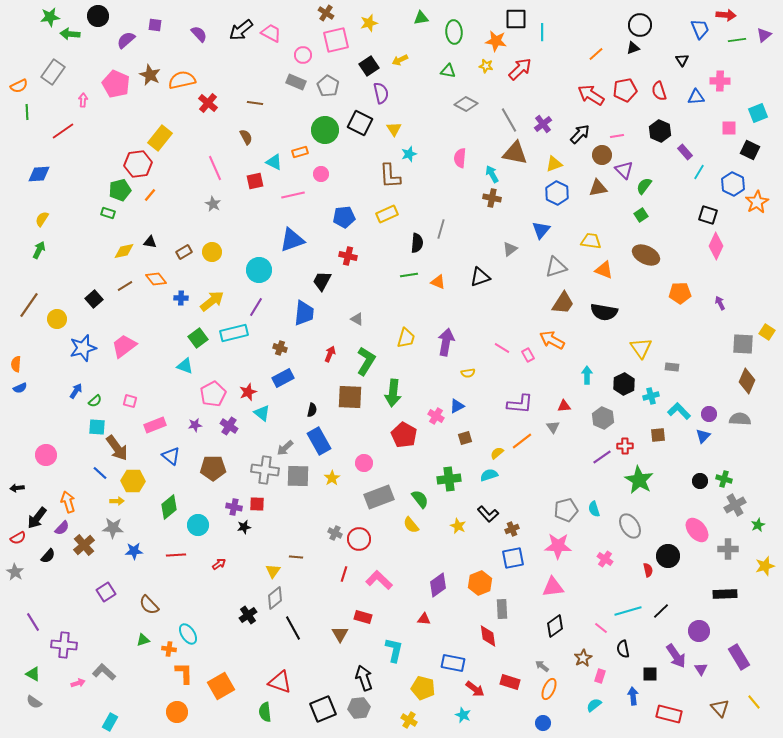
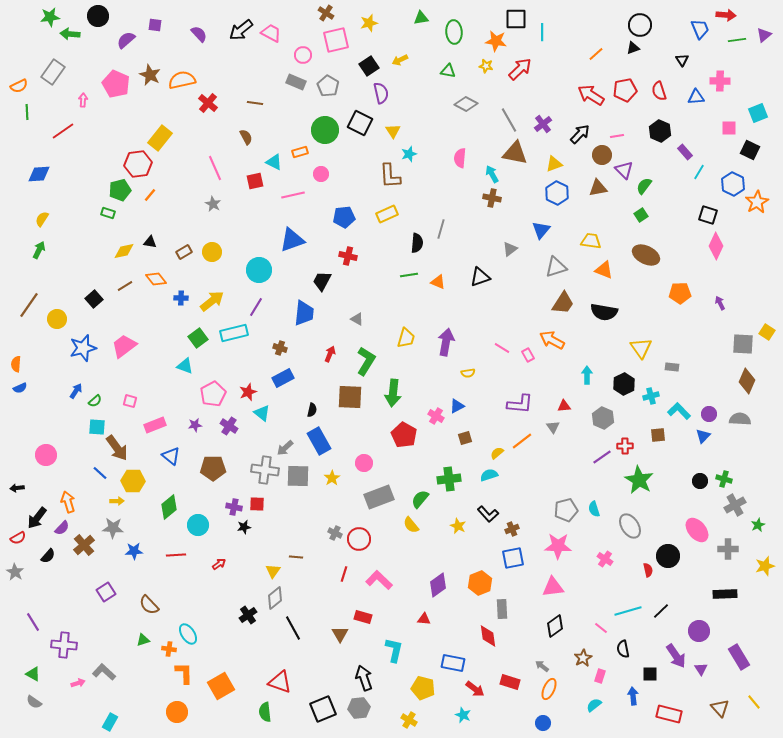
yellow triangle at (394, 129): moved 1 px left, 2 px down
green semicircle at (420, 499): rotated 102 degrees counterclockwise
